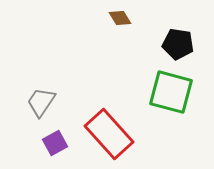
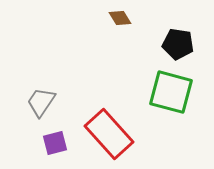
purple square: rotated 15 degrees clockwise
